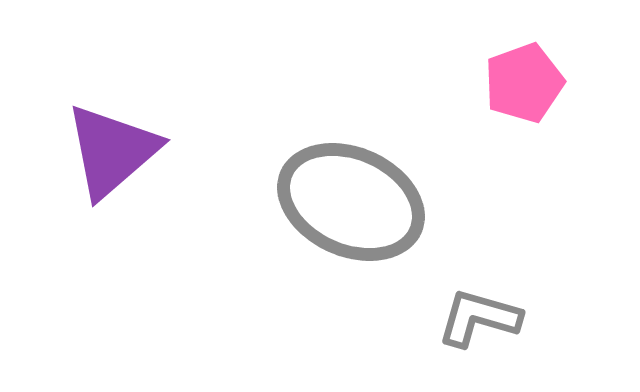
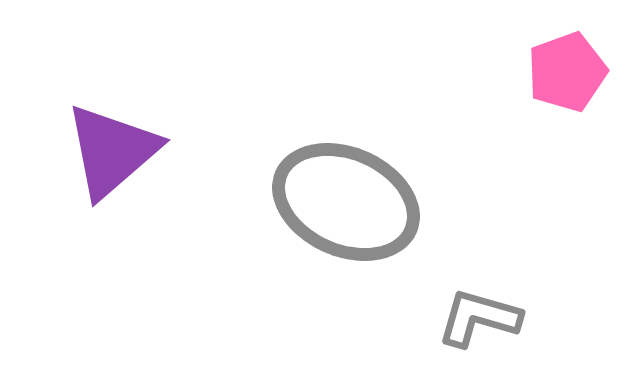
pink pentagon: moved 43 px right, 11 px up
gray ellipse: moved 5 px left
